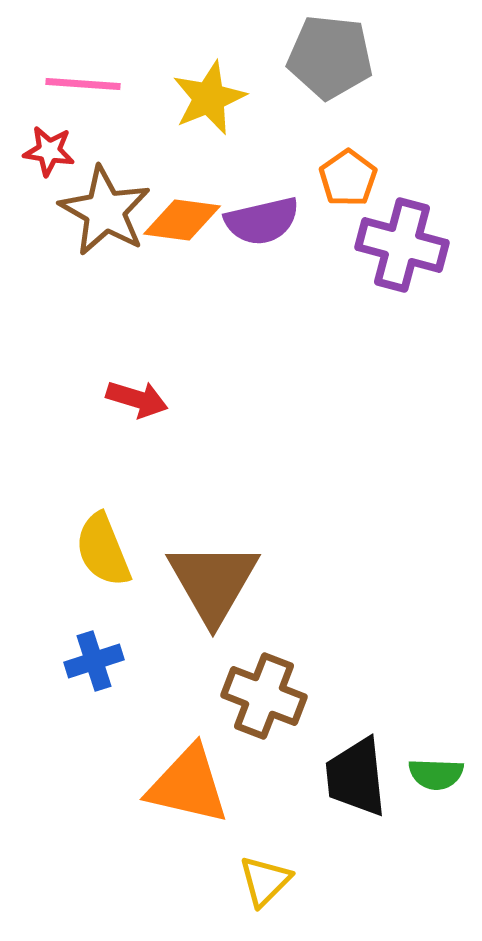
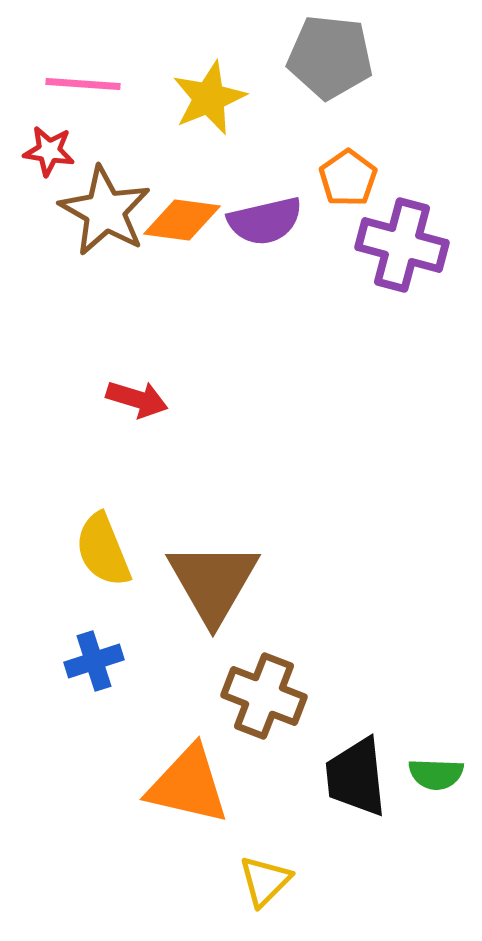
purple semicircle: moved 3 px right
